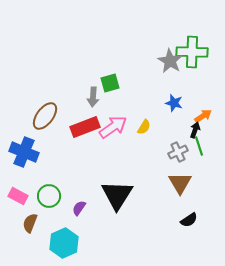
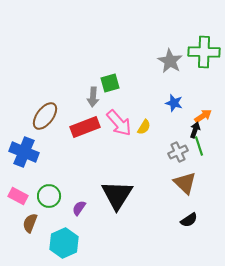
green cross: moved 12 px right
pink arrow: moved 6 px right, 4 px up; rotated 84 degrees clockwise
brown triangle: moved 5 px right; rotated 15 degrees counterclockwise
